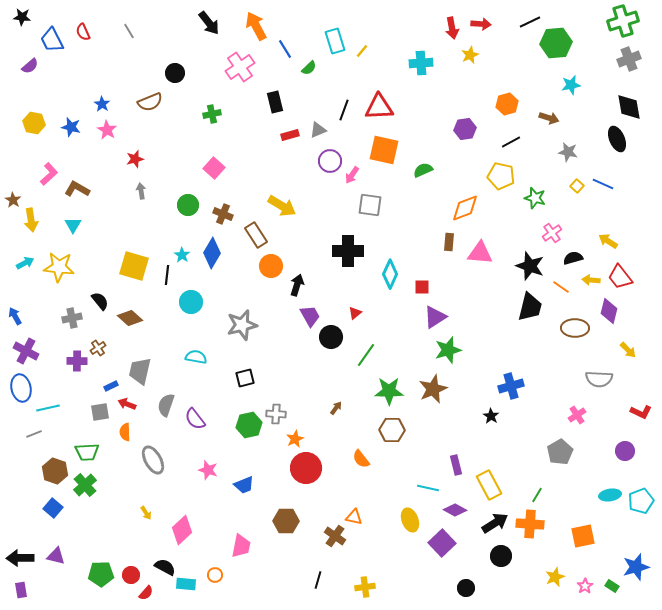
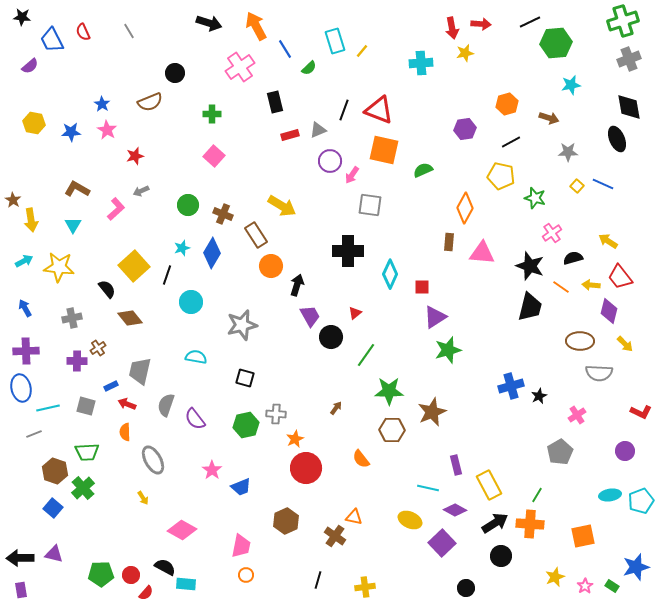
black arrow at (209, 23): rotated 35 degrees counterclockwise
yellow star at (470, 55): moved 5 px left, 2 px up; rotated 12 degrees clockwise
red triangle at (379, 107): moved 3 px down; rotated 24 degrees clockwise
green cross at (212, 114): rotated 12 degrees clockwise
blue star at (71, 127): moved 5 px down; rotated 18 degrees counterclockwise
gray star at (568, 152): rotated 12 degrees counterclockwise
red star at (135, 159): moved 3 px up
pink square at (214, 168): moved 12 px up
pink L-shape at (49, 174): moved 67 px right, 35 px down
gray arrow at (141, 191): rotated 105 degrees counterclockwise
orange diamond at (465, 208): rotated 40 degrees counterclockwise
pink triangle at (480, 253): moved 2 px right
cyan star at (182, 255): moved 7 px up; rotated 21 degrees clockwise
cyan arrow at (25, 263): moved 1 px left, 2 px up
yellow square at (134, 266): rotated 32 degrees clockwise
black line at (167, 275): rotated 12 degrees clockwise
yellow arrow at (591, 280): moved 5 px down
black semicircle at (100, 301): moved 7 px right, 12 px up
blue arrow at (15, 316): moved 10 px right, 8 px up
brown diamond at (130, 318): rotated 10 degrees clockwise
brown ellipse at (575, 328): moved 5 px right, 13 px down
yellow arrow at (628, 350): moved 3 px left, 6 px up
purple cross at (26, 351): rotated 30 degrees counterclockwise
black square at (245, 378): rotated 30 degrees clockwise
gray semicircle at (599, 379): moved 6 px up
brown star at (433, 389): moved 1 px left, 23 px down
gray square at (100, 412): moved 14 px left, 6 px up; rotated 24 degrees clockwise
black star at (491, 416): moved 48 px right, 20 px up; rotated 14 degrees clockwise
green hexagon at (249, 425): moved 3 px left
pink star at (208, 470): moved 4 px right; rotated 18 degrees clockwise
green cross at (85, 485): moved 2 px left, 3 px down
blue trapezoid at (244, 485): moved 3 px left, 2 px down
yellow arrow at (146, 513): moved 3 px left, 15 px up
yellow ellipse at (410, 520): rotated 45 degrees counterclockwise
brown hexagon at (286, 521): rotated 25 degrees counterclockwise
pink diamond at (182, 530): rotated 72 degrees clockwise
purple triangle at (56, 556): moved 2 px left, 2 px up
orange circle at (215, 575): moved 31 px right
